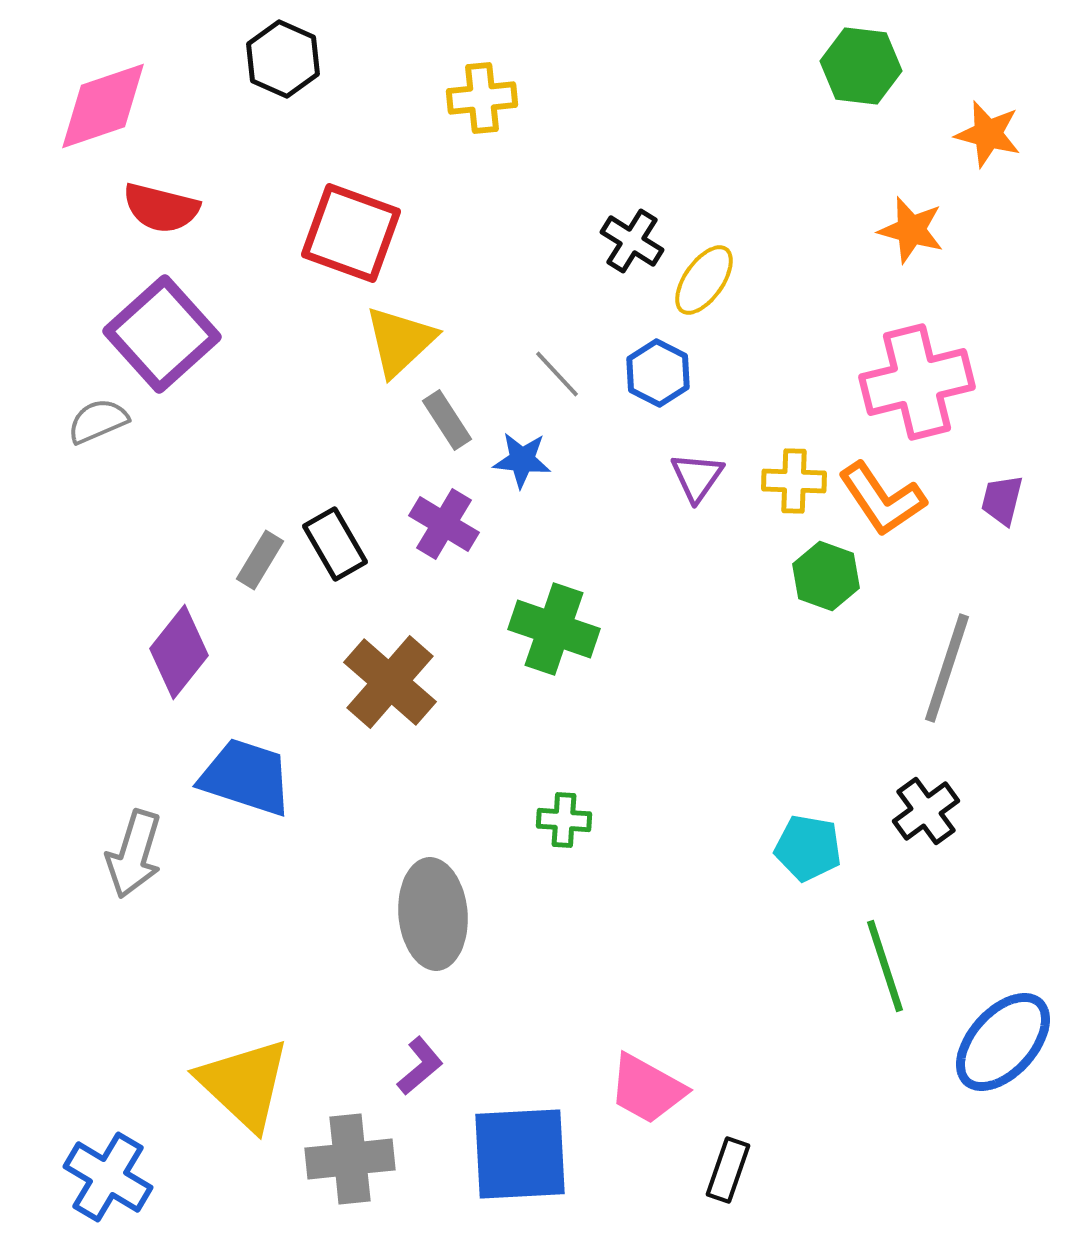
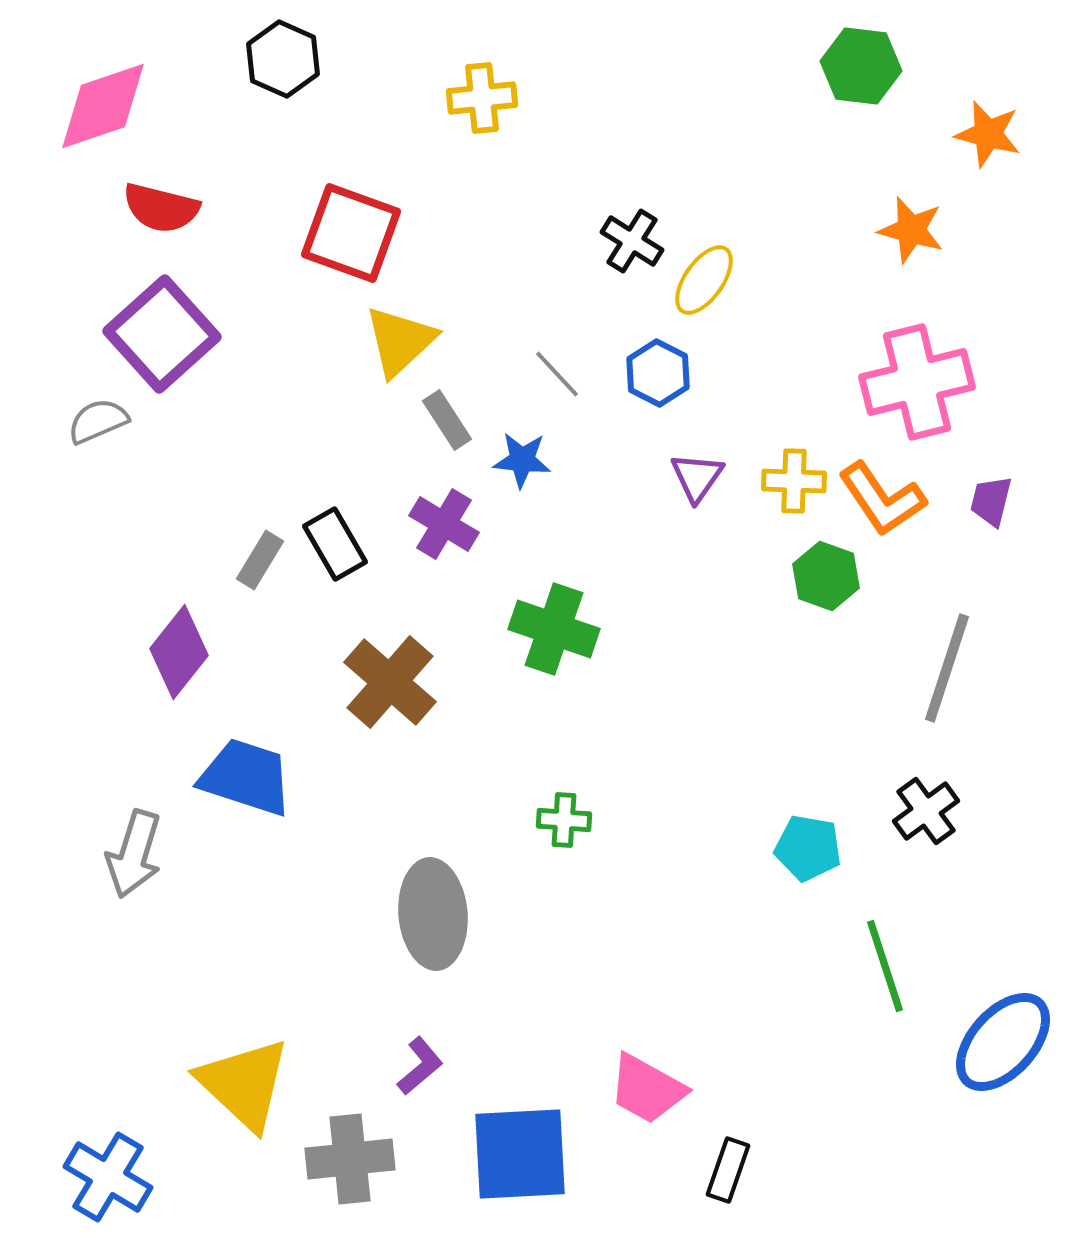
purple trapezoid at (1002, 500): moved 11 px left, 1 px down
